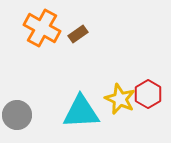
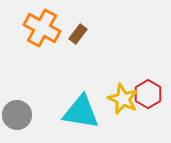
brown rectangle: rotated 18 degrees counterclockwise
yellow star: moved 3 px right
cyan triangle: rotated 12 degrees clockwise
